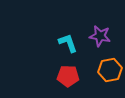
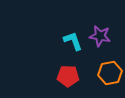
cyan L-shape: moved 5 px right, 2 px up
orange hexagon: moved 3 px down
